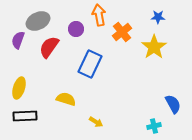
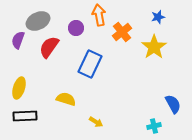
blue star: rotated 16 degrees counterclockwise
purple circle: moved 1 px up
